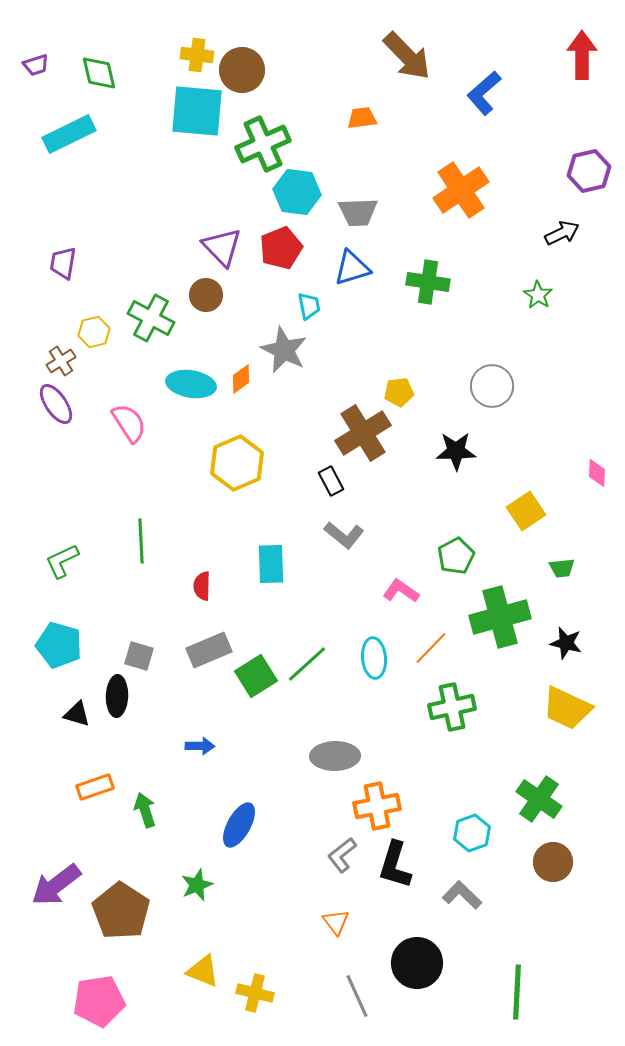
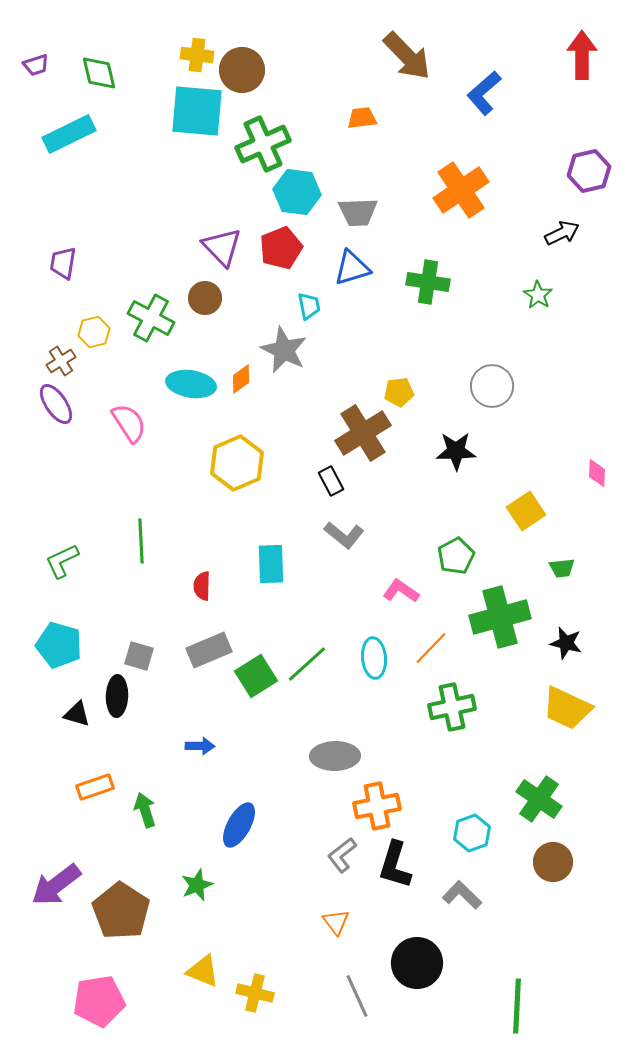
brown circle at (206, 295): moved 1 px left, 3 px down
green line at (517, 992): moved 14 px down
